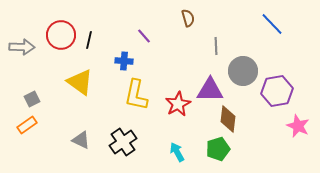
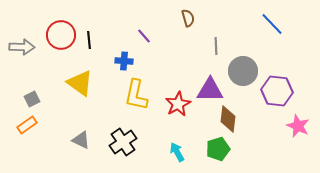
black line: rotated 18 degrees counterclockwise
yellow triangle: moved 1 px down
purple hexagon: rotated 16 degrees clockwise
